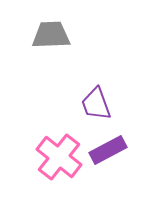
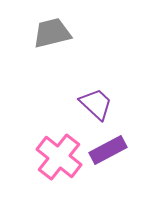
gray trapezoid: moved 1 px right, 2 px up; rotated 12 degrees counterclockwise
purple trapezoid: rotated 153 degrees clockwise
